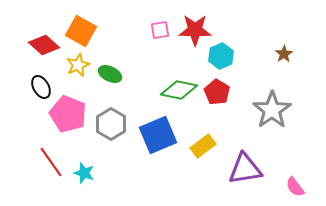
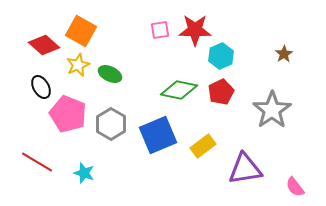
red pentagon: moved 4 px right; rotated 15 degrees clockwise
red line: moved 14 px left; rotated 24 degrees counterclockwise
